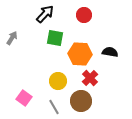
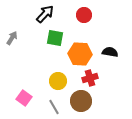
red cross: rotated 28 degrees clockwise
